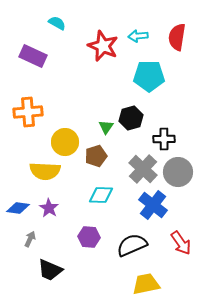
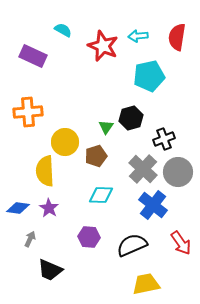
cyan semicircle: moved 6 px right, 7 px down
cyan pentagon: rotated 12 degrees counterclockwise
black cross: rotated 20 degrees counterclockwise
yellow semicircle: rotated 84 degrees clockwise
